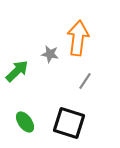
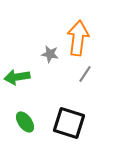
green arrow: moved 6 px down; rotated 145 degrees counterclockwise
gray line: moved 7 px up
